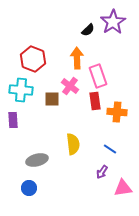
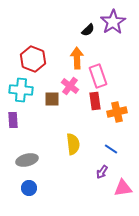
orange cross: rotated 18 degrees counterclockwise
blue line: moved 1 px right
gray ellipse: moved 10 px left
